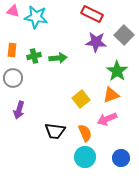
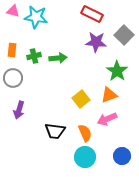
orange triangle: moved 2 px left
blue circle: moved 1 px right, 2 px up
